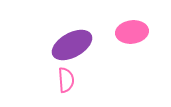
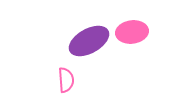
purple ellipse: moved 17 px right, 4 px up
